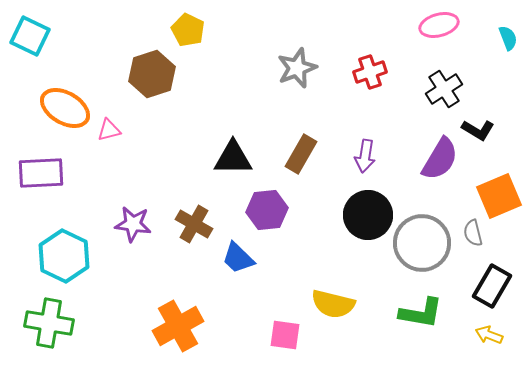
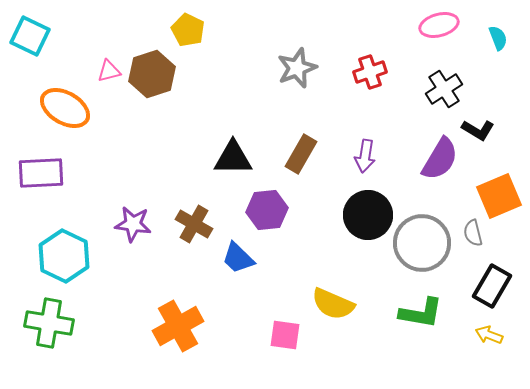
cyan semicircle: moved 10 px left
pink triangle: moved 59 px up
yellow semicircle: rotated 9 degrees clockwise
